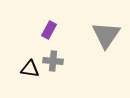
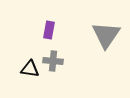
purple rectangle: rotated 18 degrees counterclockwise
